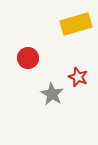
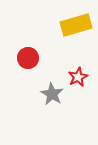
yellow rectangle: moved 1 px down
red star: rotated 24 degrees clockwise
